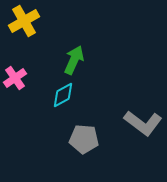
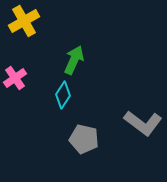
cyan diamond: rotated 28 degrees counterclockwise
gray pentagon: rotated 8 degrees clockwise
